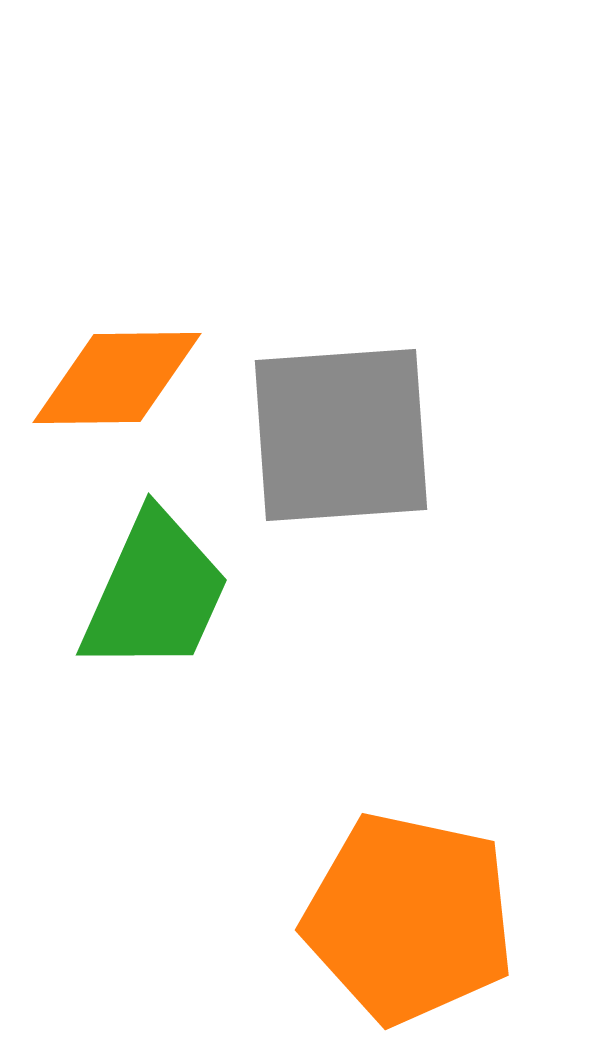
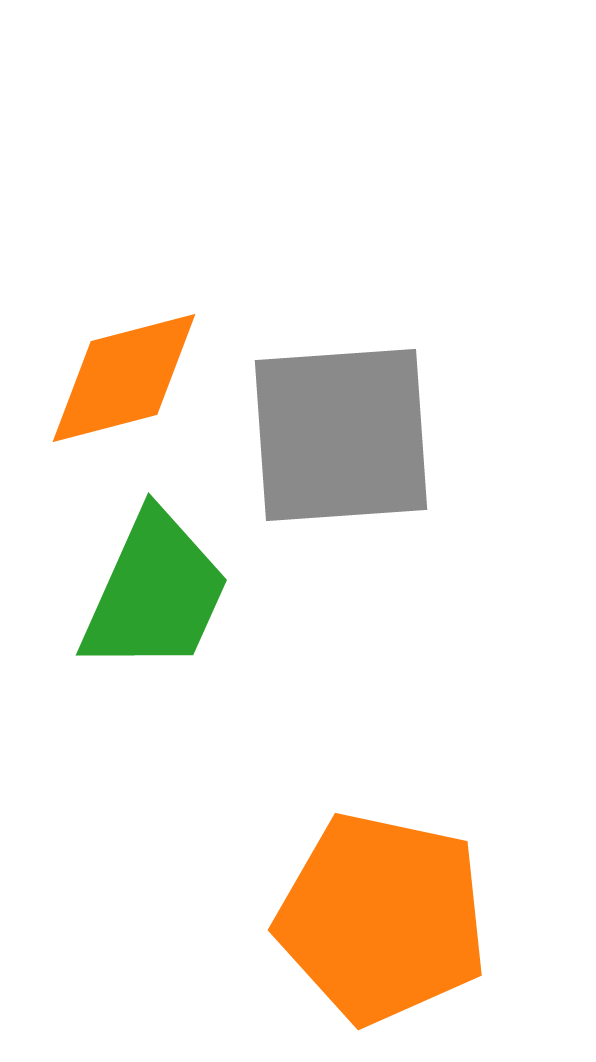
orange diamond: moved 7 px right; rotated 14 degrees counterclockwise
orange pentagon: moved 27 px left
